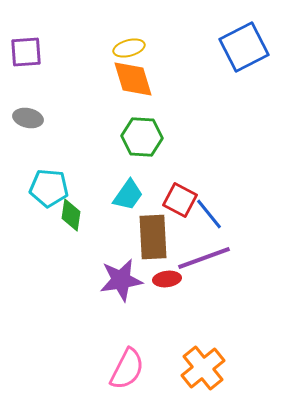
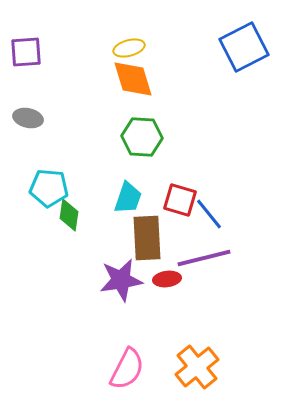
cyan trapezoid: moved 3 px down; rotated 16 degrees counterclockwise
red square: rotated 12 degrees counterclockwise
green diamond: moved 2 px left
brown rectangle: moved 6 px left, 1 px down
purple line: rotated 6 degrees clockwise
orange cross: moved 6 px left, 1 px up
